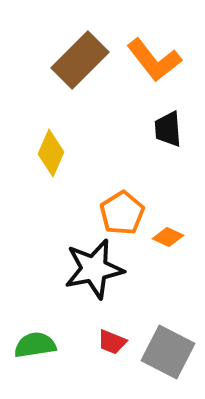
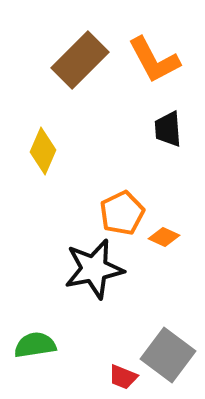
orange L-shape: rotated 10 degrees clockwise
yellow diamond: moved 8 px left, 2 px up
orange pentagon: rotated 6 degrees clockwise
orange diamond: moved 4 px left
red trapezoid: moved 11 px right, 35 px down
gray square: moved 3 px down; rotated 10 degrees clockwise
